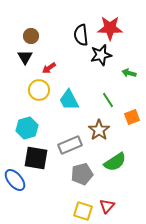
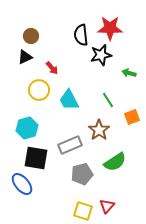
black triangle: rotated 35 degrees clockwise
red arrow: moved 3 px right; rotated 96 degrees counterclockwise
blue ellipse: moved 7 px right, 4 px down
